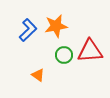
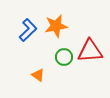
green circle: moved 2 px down
